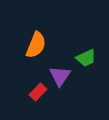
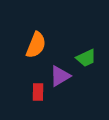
purple triangle: rotated 25 degrees clockwise
red rectangle: rotated 42 degrees counterclockwise
